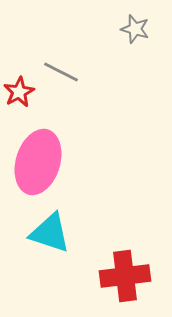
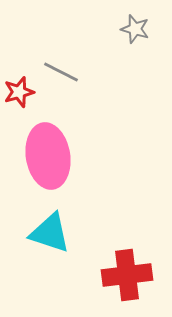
red star: rotated 12 degrees clockwise
pink ellipse: moved 10 px right, 6 px up; rotated 26 degrees counterclockwise
red cross: moved 2 px right, 1 px up
